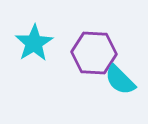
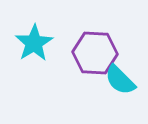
purple hexagon: moved 1 px right
